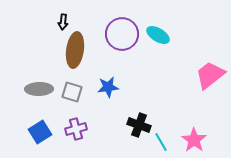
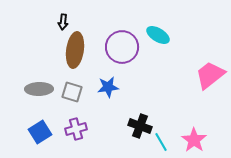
purple circle: moved 13 px down
black cross: moved 1 px right, 1 px down
